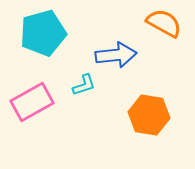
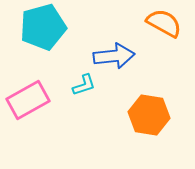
cyan pentagon: moved 6 px up
blue arrow: moved 2 px left, 1 px down
pink rectangle: moved 4 px left, 2 px up
